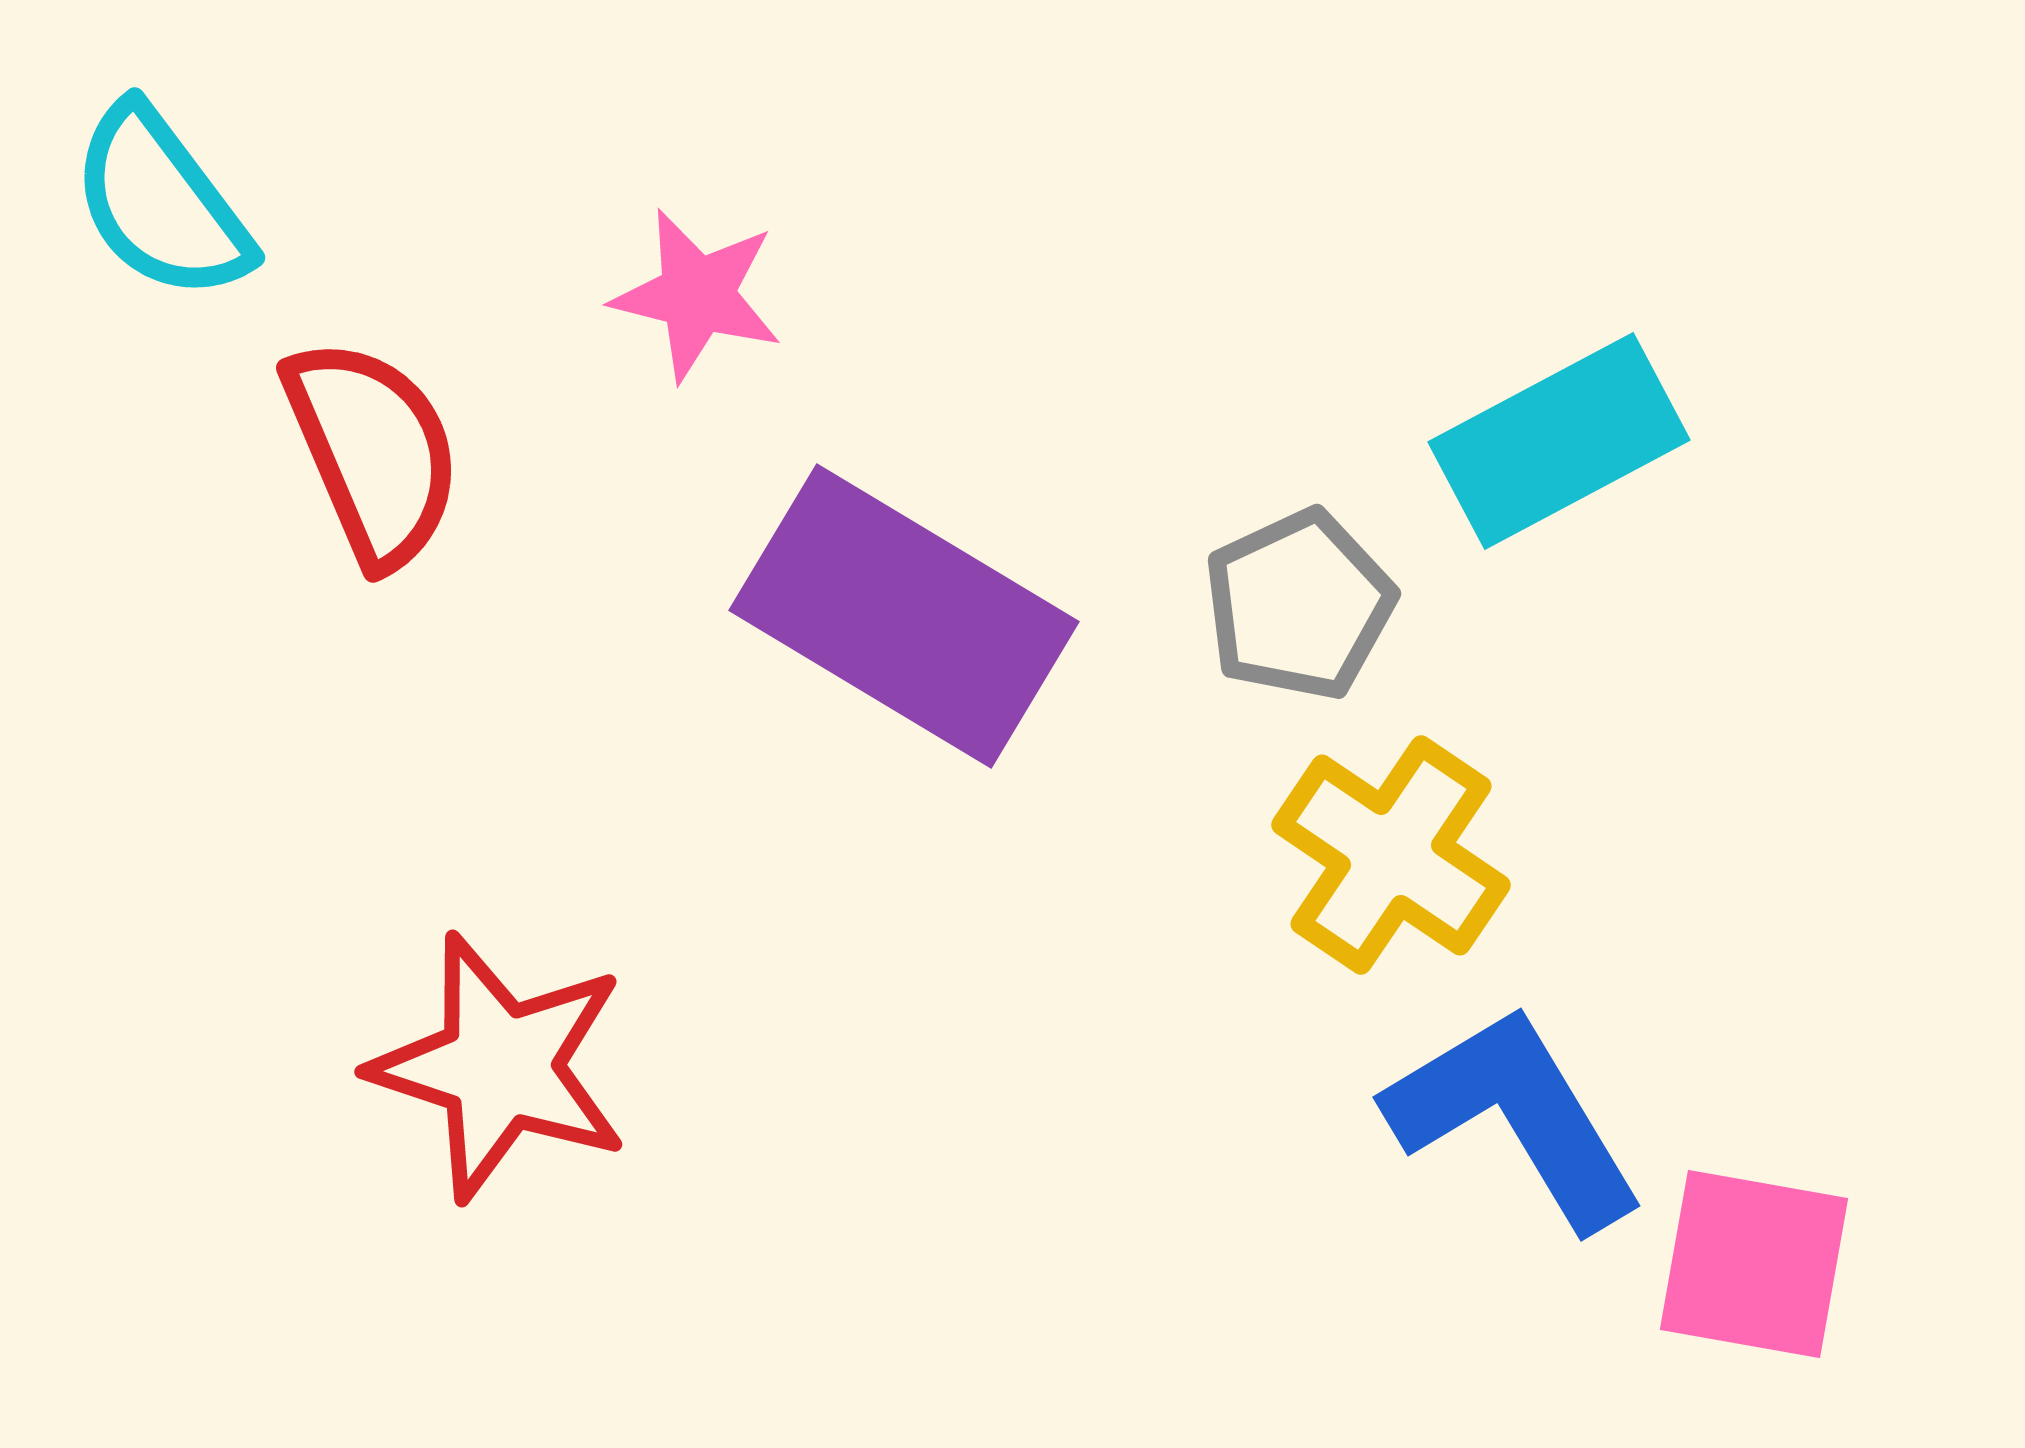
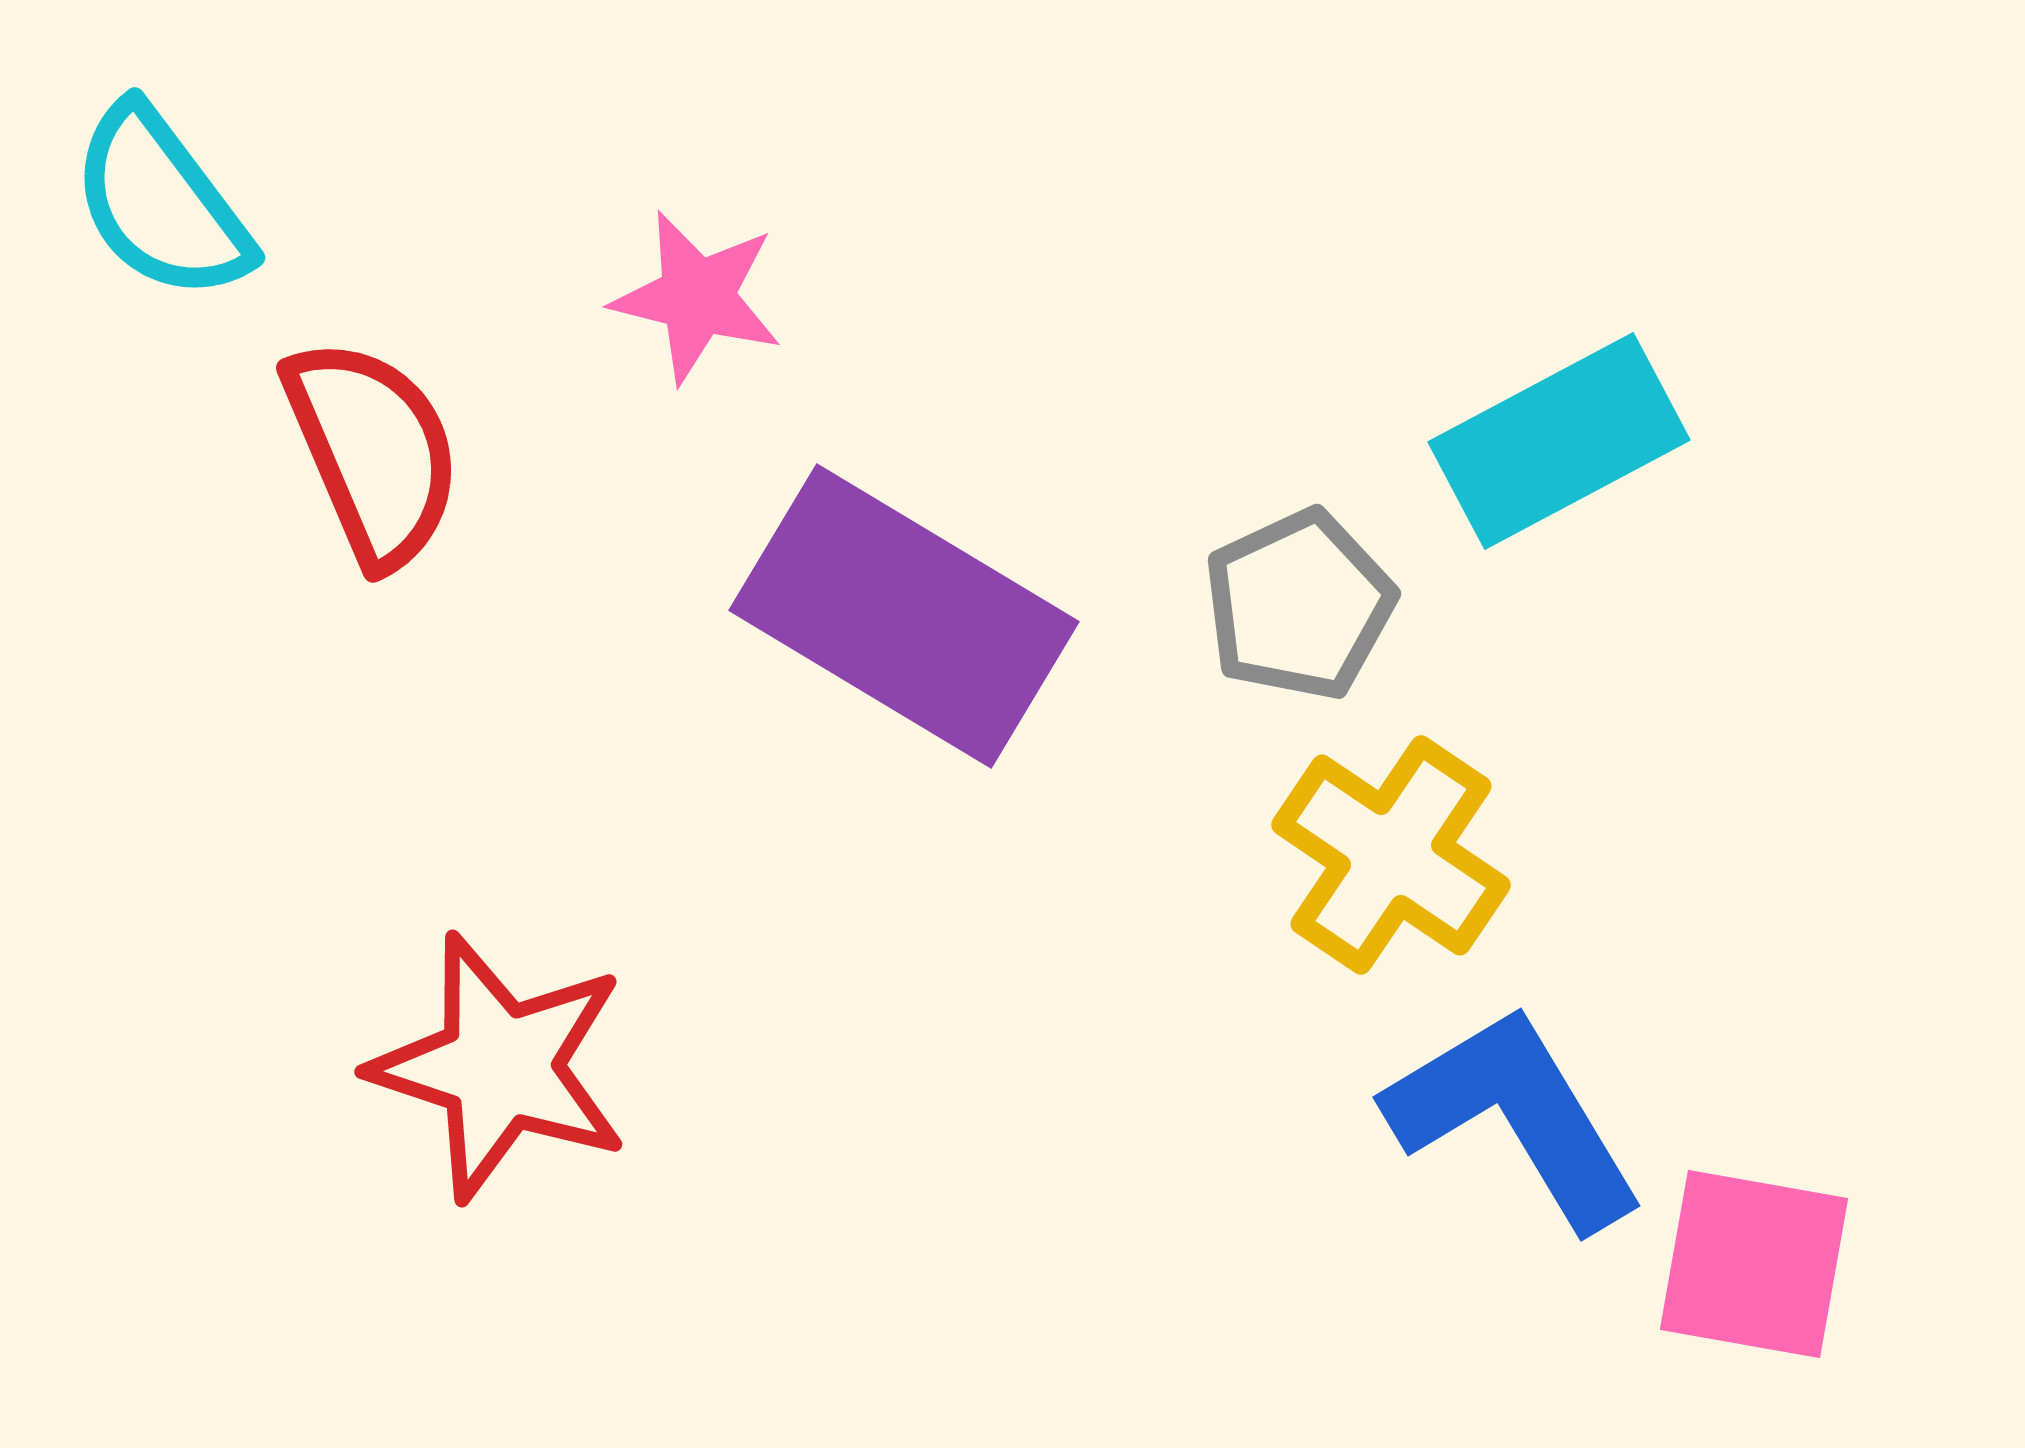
pink star: moved 2 px down
